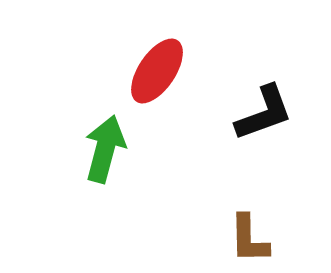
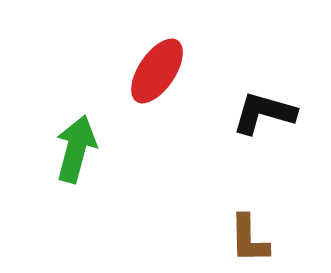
black L-shape: rotated 144 degrees counterclockwise
green arrow: moved 29 px left
